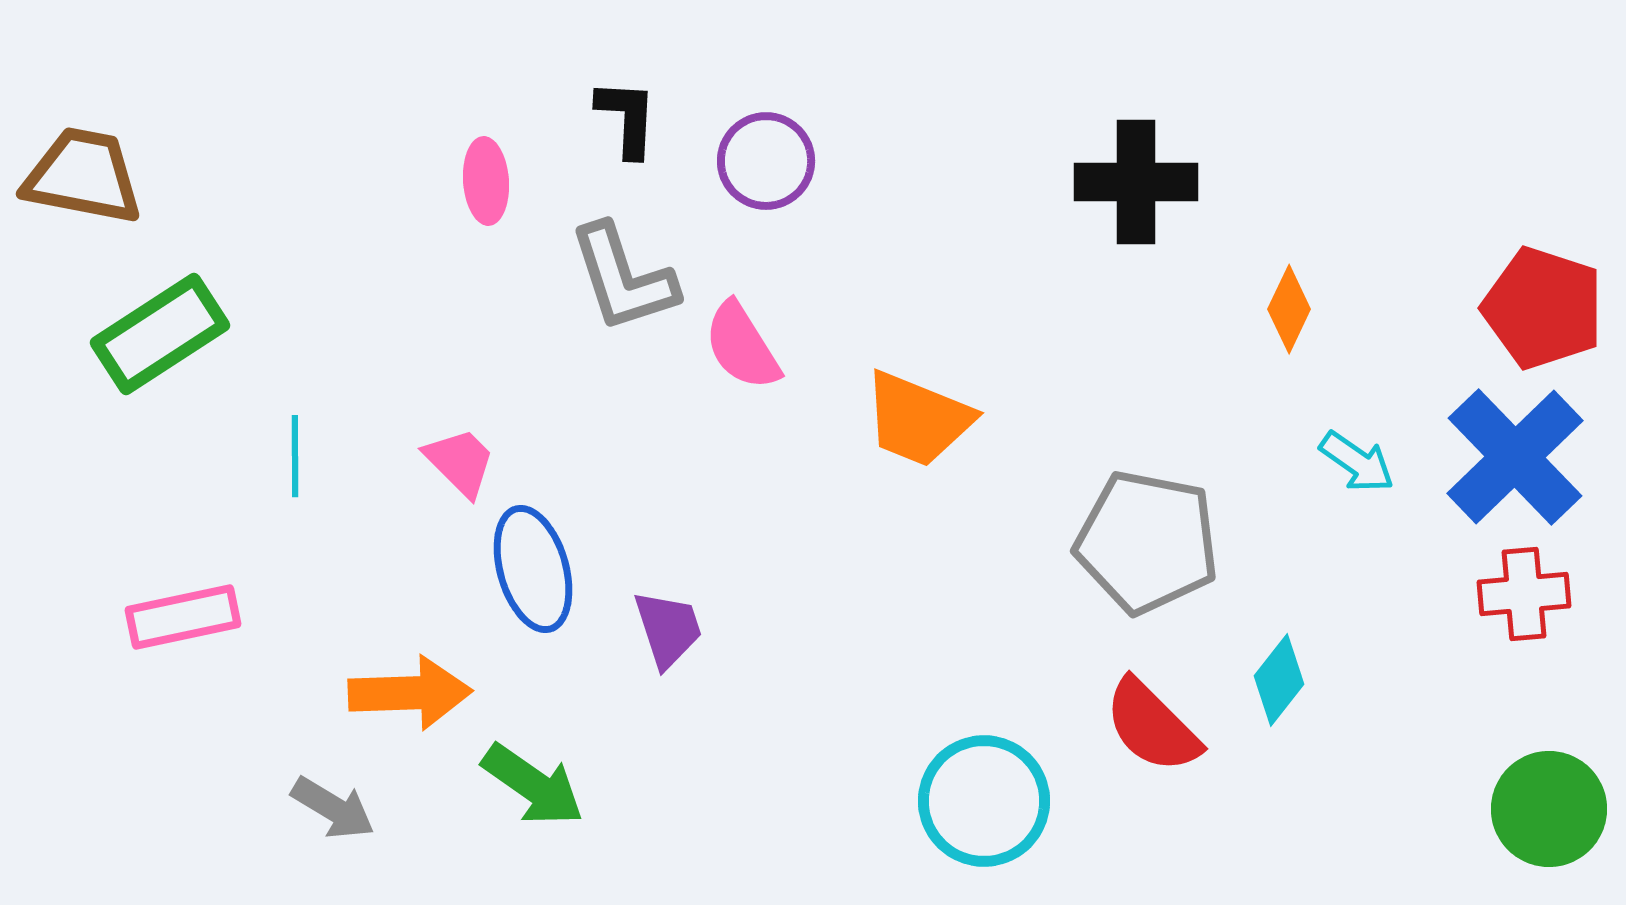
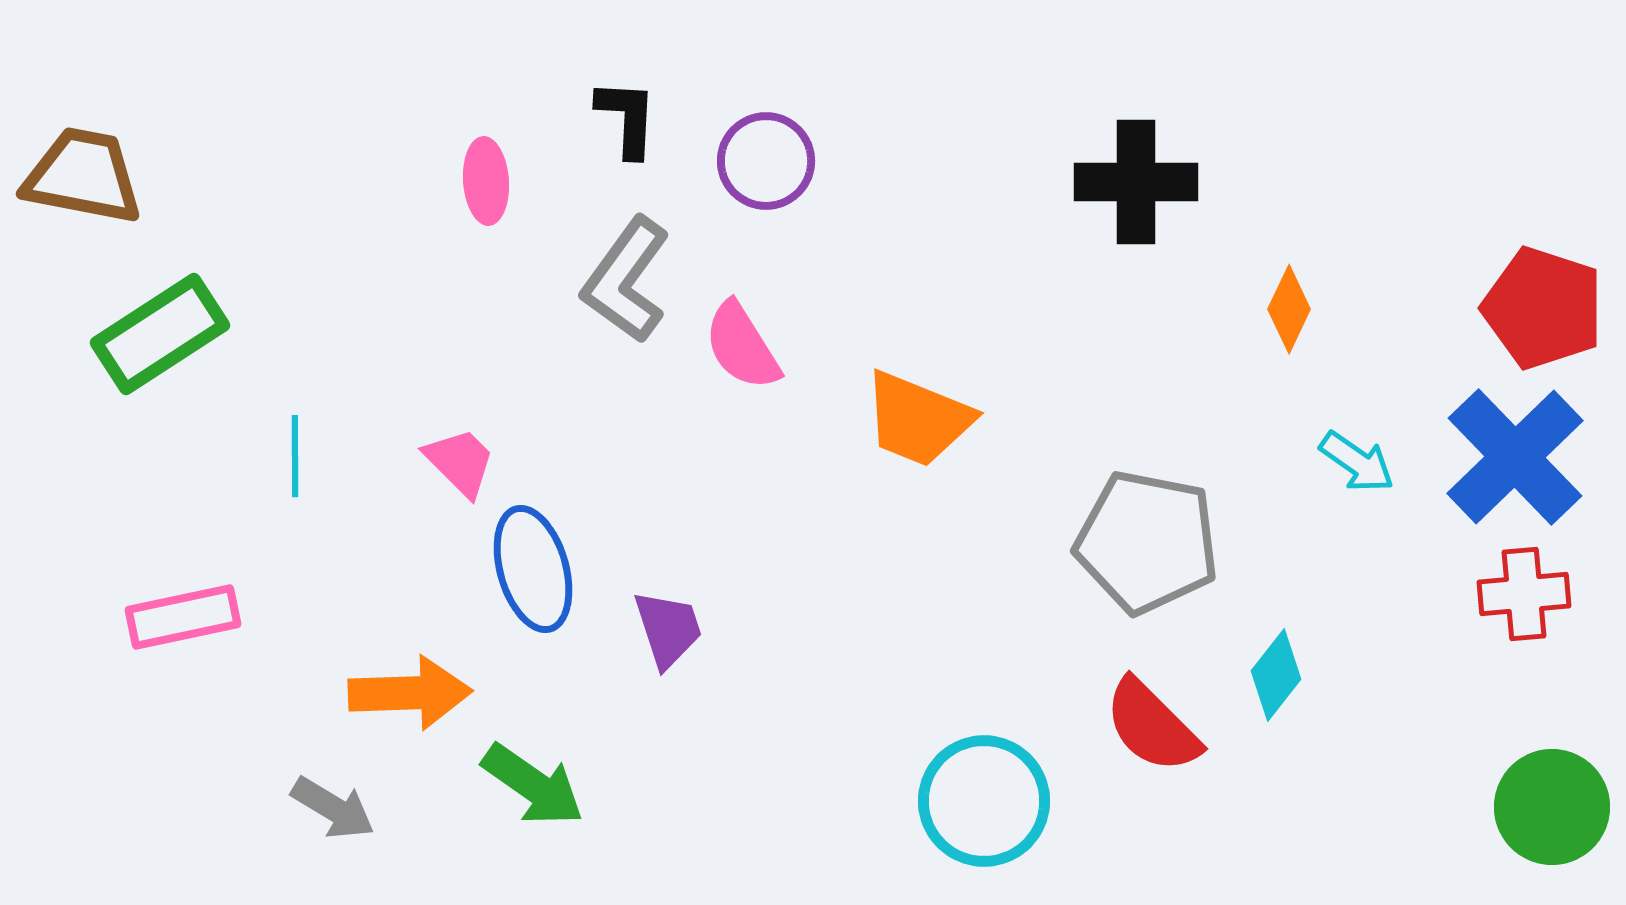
gray L-shape: moved 3 px right, 2 px down; rotated 54 degrees clockwise
cyan diamond: moved 3 px left, 5 px up
green circle: moved 3 px right, 2 px up
